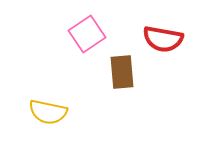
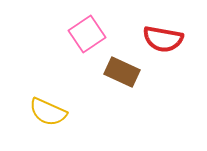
brown rectangle: rotated 60 degrees counterclockwise
yellow semicircle: rotated 12 degrees clockwise
